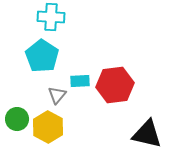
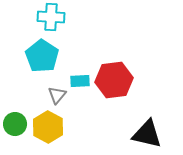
red hexagon: moved 1 px left, 5 px up
green circle: moved 2 px left, 5 px down
